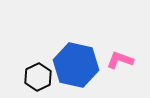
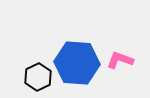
blue hexagon: moved 1 px right, 2 px up; rotated 9 degrees counterclockwise
